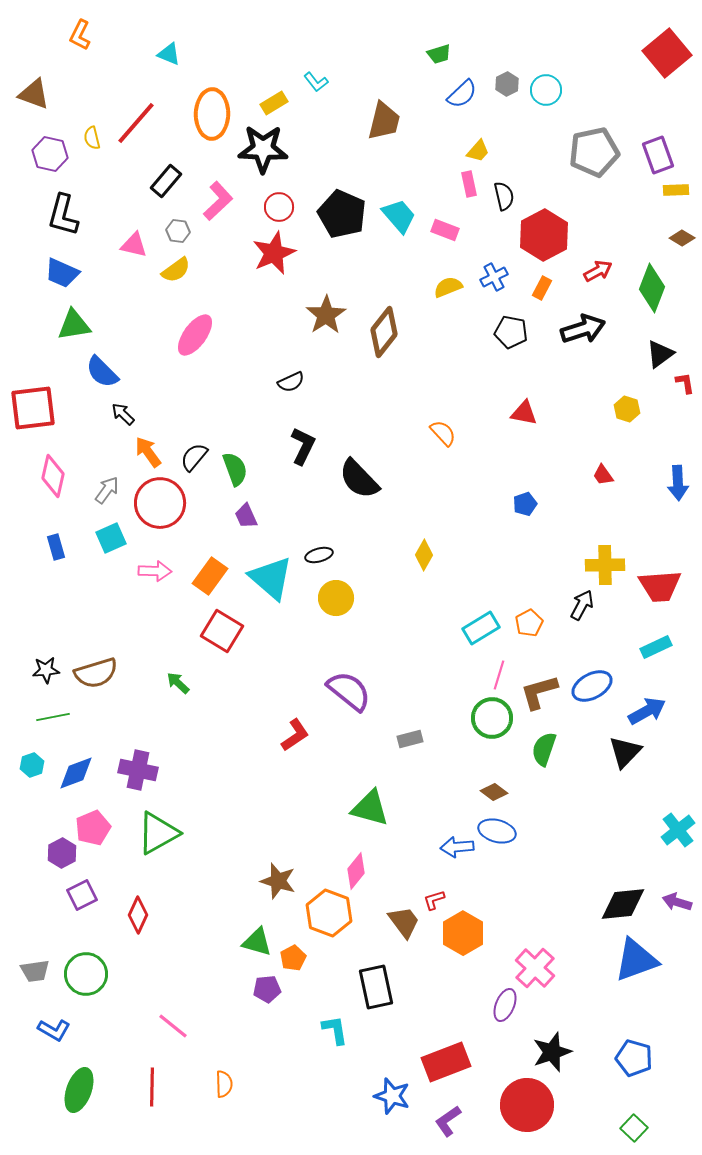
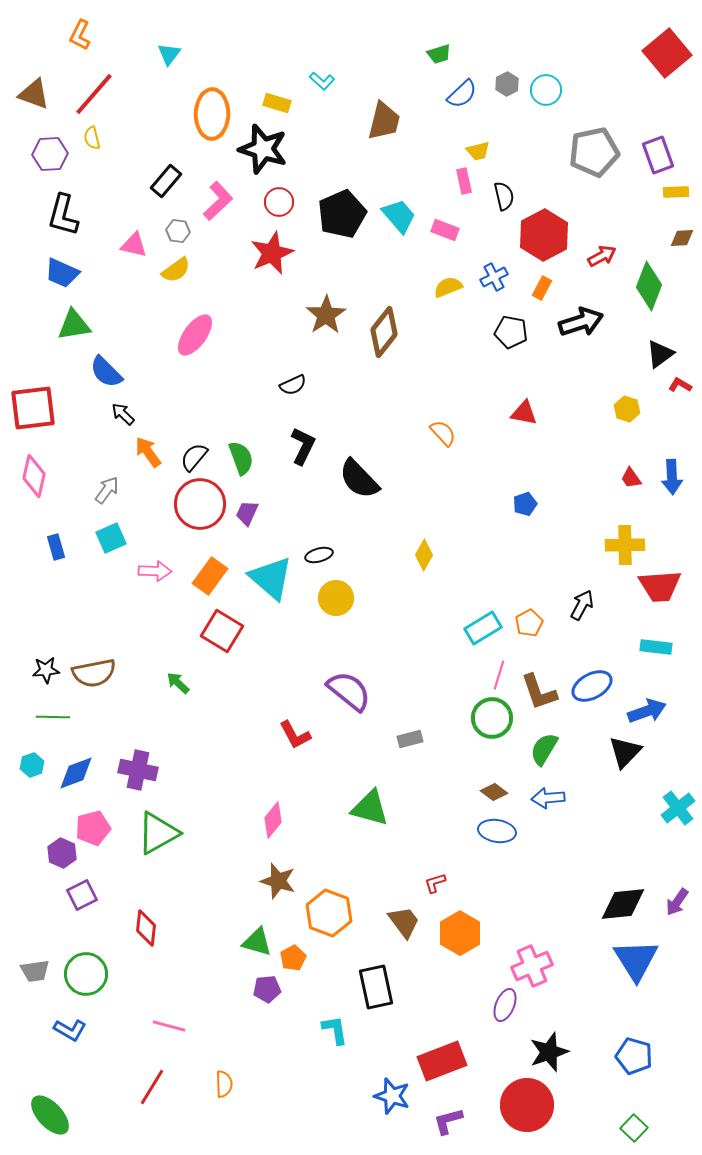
cyan triangle at (169, 54): rotated 45 degrees clockwise
cyan L-shape at (316, 82): moved 6 px right, 1 px up; rotated 10 degrees counterclockwise
yellow rectangle at (274, 103): moved 3 px right; rotated 48 degrees clockwise
red line at (136, 123): moved 42 px left, 29 px up
black star at (263, 149): rotated 15 degrees clockwise
yellow trapezoid at (478, 151): rotated 35 degrees clockwise
purple hexagon at (50, 154): rotated 16 degrees counterclockwise
pink rectangle at (469, 184): moved 5 px left, 3 px up
yellow rectangle at (676, 190): moved 2 px down
red circle at (279, 207): moved 5 px up
black pentagon at (342, 214): rotated 24 degrees clockwise
brown diamond at (682, 238): rotated 35 degrees counterclockwise
red star at (274, 253): moved 2 px left
red arrow at (598, 271): moved 4 px right, 15 px up
green diamond at (652, 288): moved 3 px left, 2 px up
black arrow at (583, 329): moved 2 px left, 7 px up
blue semicircle at (102, 372): moved 4 px right
black semicircle at (291, 382): moved 2 px right, 3 px down
red L-shape at (685, 383): moved 5 px left, 2 px down; rotated 50 degrees counterclockwise
green semicircle at (235, 469): moved 6 px right, 11 px up
red trapezoid at (603, 475): moved 28 px right, 3 px down
pink diamond at (53, 476): moved 19 px left
blue arrow at (678, 483): moved 6 px left, 6 px up
red circle at (160, 503): moved 40 px right, 1 px down
purple trapezoid at (246, 516): moved 1 px right, 3 px up; rotated 48 degrees clockwise
yellow cross at (605, 565): moved 20 px right, 20 px up
cyan rectangle at (481, 628): moved 2 px right
cyan rectangle at (656, 647): rotated 32 degrees clockwise
brown semicircle at (96, 673): moved 2 px left; rotated 6 degrees clockwise
brown L-shape at (539, 692): rotated 93 degrees counterclockwise
blue arrow at (647, 711): rotated 9 degrees clockwise
green line at (53, 717): rotated 12 degrees clockwise
red L-shape at (295, 735): rotated 96 degrees clockwise
green semicircle at (544, 749): rotated 12 degrees clockwise
pink pentagon at (93, 828): rotated 8 degrees clockwise
cyan cross at (678, 830): moved 22 px up
blue ellipse at (497, 831): rotated 6 degrees counterclockwise
blue arrow at (457, 847): moved 91 px right, 49 px up
purple hexagon at (62, 853): rotated 8 degrees counterclockwise
pink diamond at (356, 871): moved 83 px left, 51 px up
red L-shape at (434, 900): moved 1 px right, 17 px up
purple arrow at (677, 902): rotated 72 degrees counterclockwise
red diamond at (138, 915): moved 8 px right, 13 px down; rotated 18 degrees counterclockwise
orange hexagon at (463, 933): moved 3 px left
blue triangle at (636, 960): rotated 42 degrees counterclockwise
pink cross at (535, 968): moved 3 px left, 2 px up; rotated 24 degrees clockwise
pink line at (173, 1026): moved 4 px left; rotated 24 degrees counterclockwise
blue L-shape at (54, 1030): moved 16 px right
black star at (552, 1052): moved 3 px left
blue pentagon at (634, 1058): moved 2 px up
red rectangle at (446, 1062): moved 4 px left, 1 px up
red line at (152, 1087): rotated 30 degrees clockwise
green ellipse at (79, 1090): moved 29 px left, 25 px down; rotated 63 degrees counterclockwise
purple L-shape at (448, 1121): rotated 20 degrees clockwise
